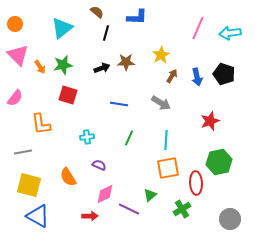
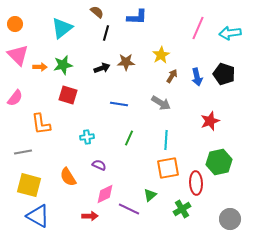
orange arrow: rotated 56 degrees counterclockwise
